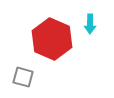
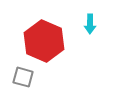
red hexagon: moved 8 px left, 2 px down
